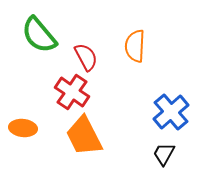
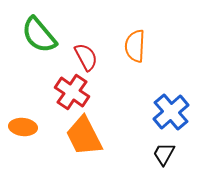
orange ellipse: moved 1 px up
